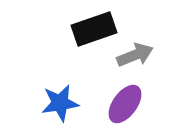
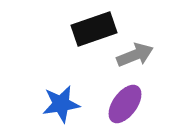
blue star: moved 1 px right, 1 px down
